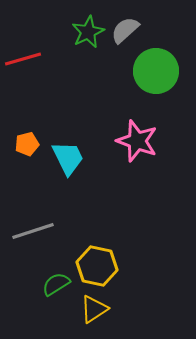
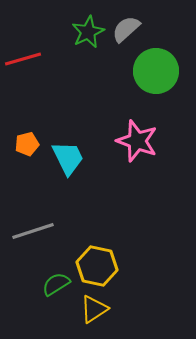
gray semicircle: moved 1 px right, 1 px up
